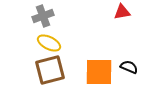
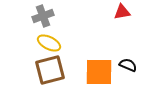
black semicircle: moved 1 px left, 2 px up
